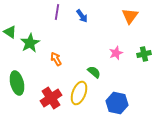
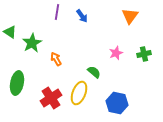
green star: moved 2 px right
green ellipse: rotated 25 degrees clockwise
